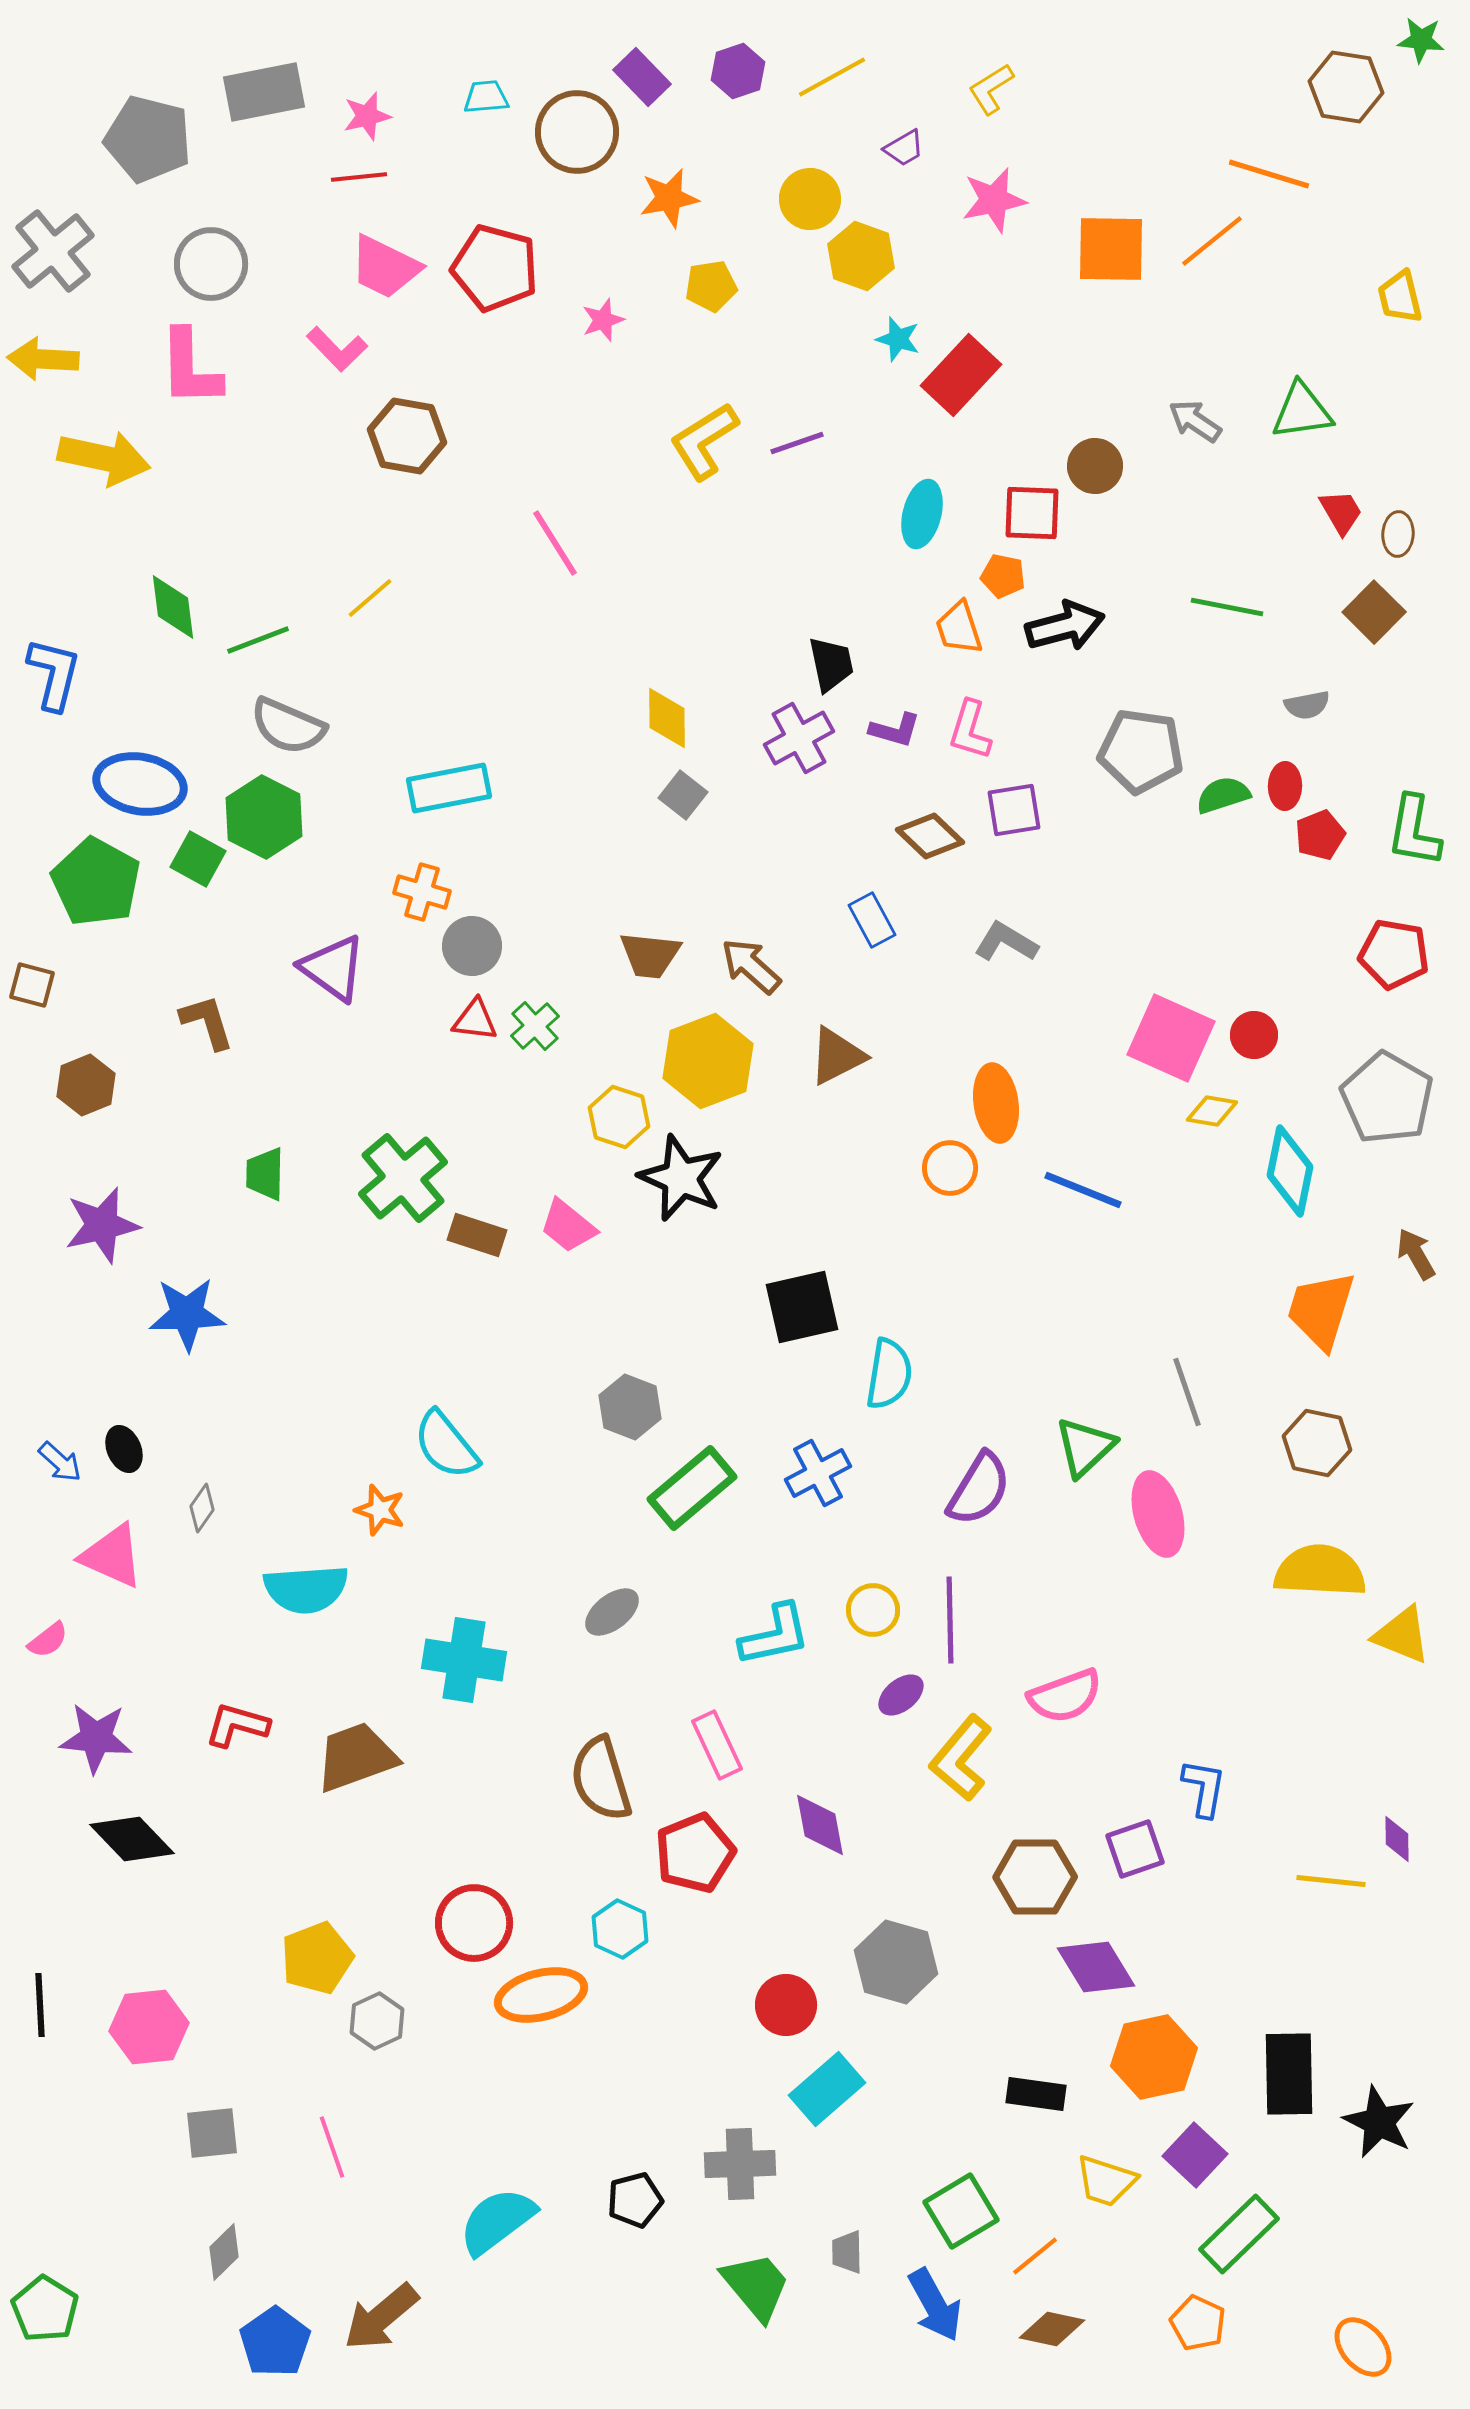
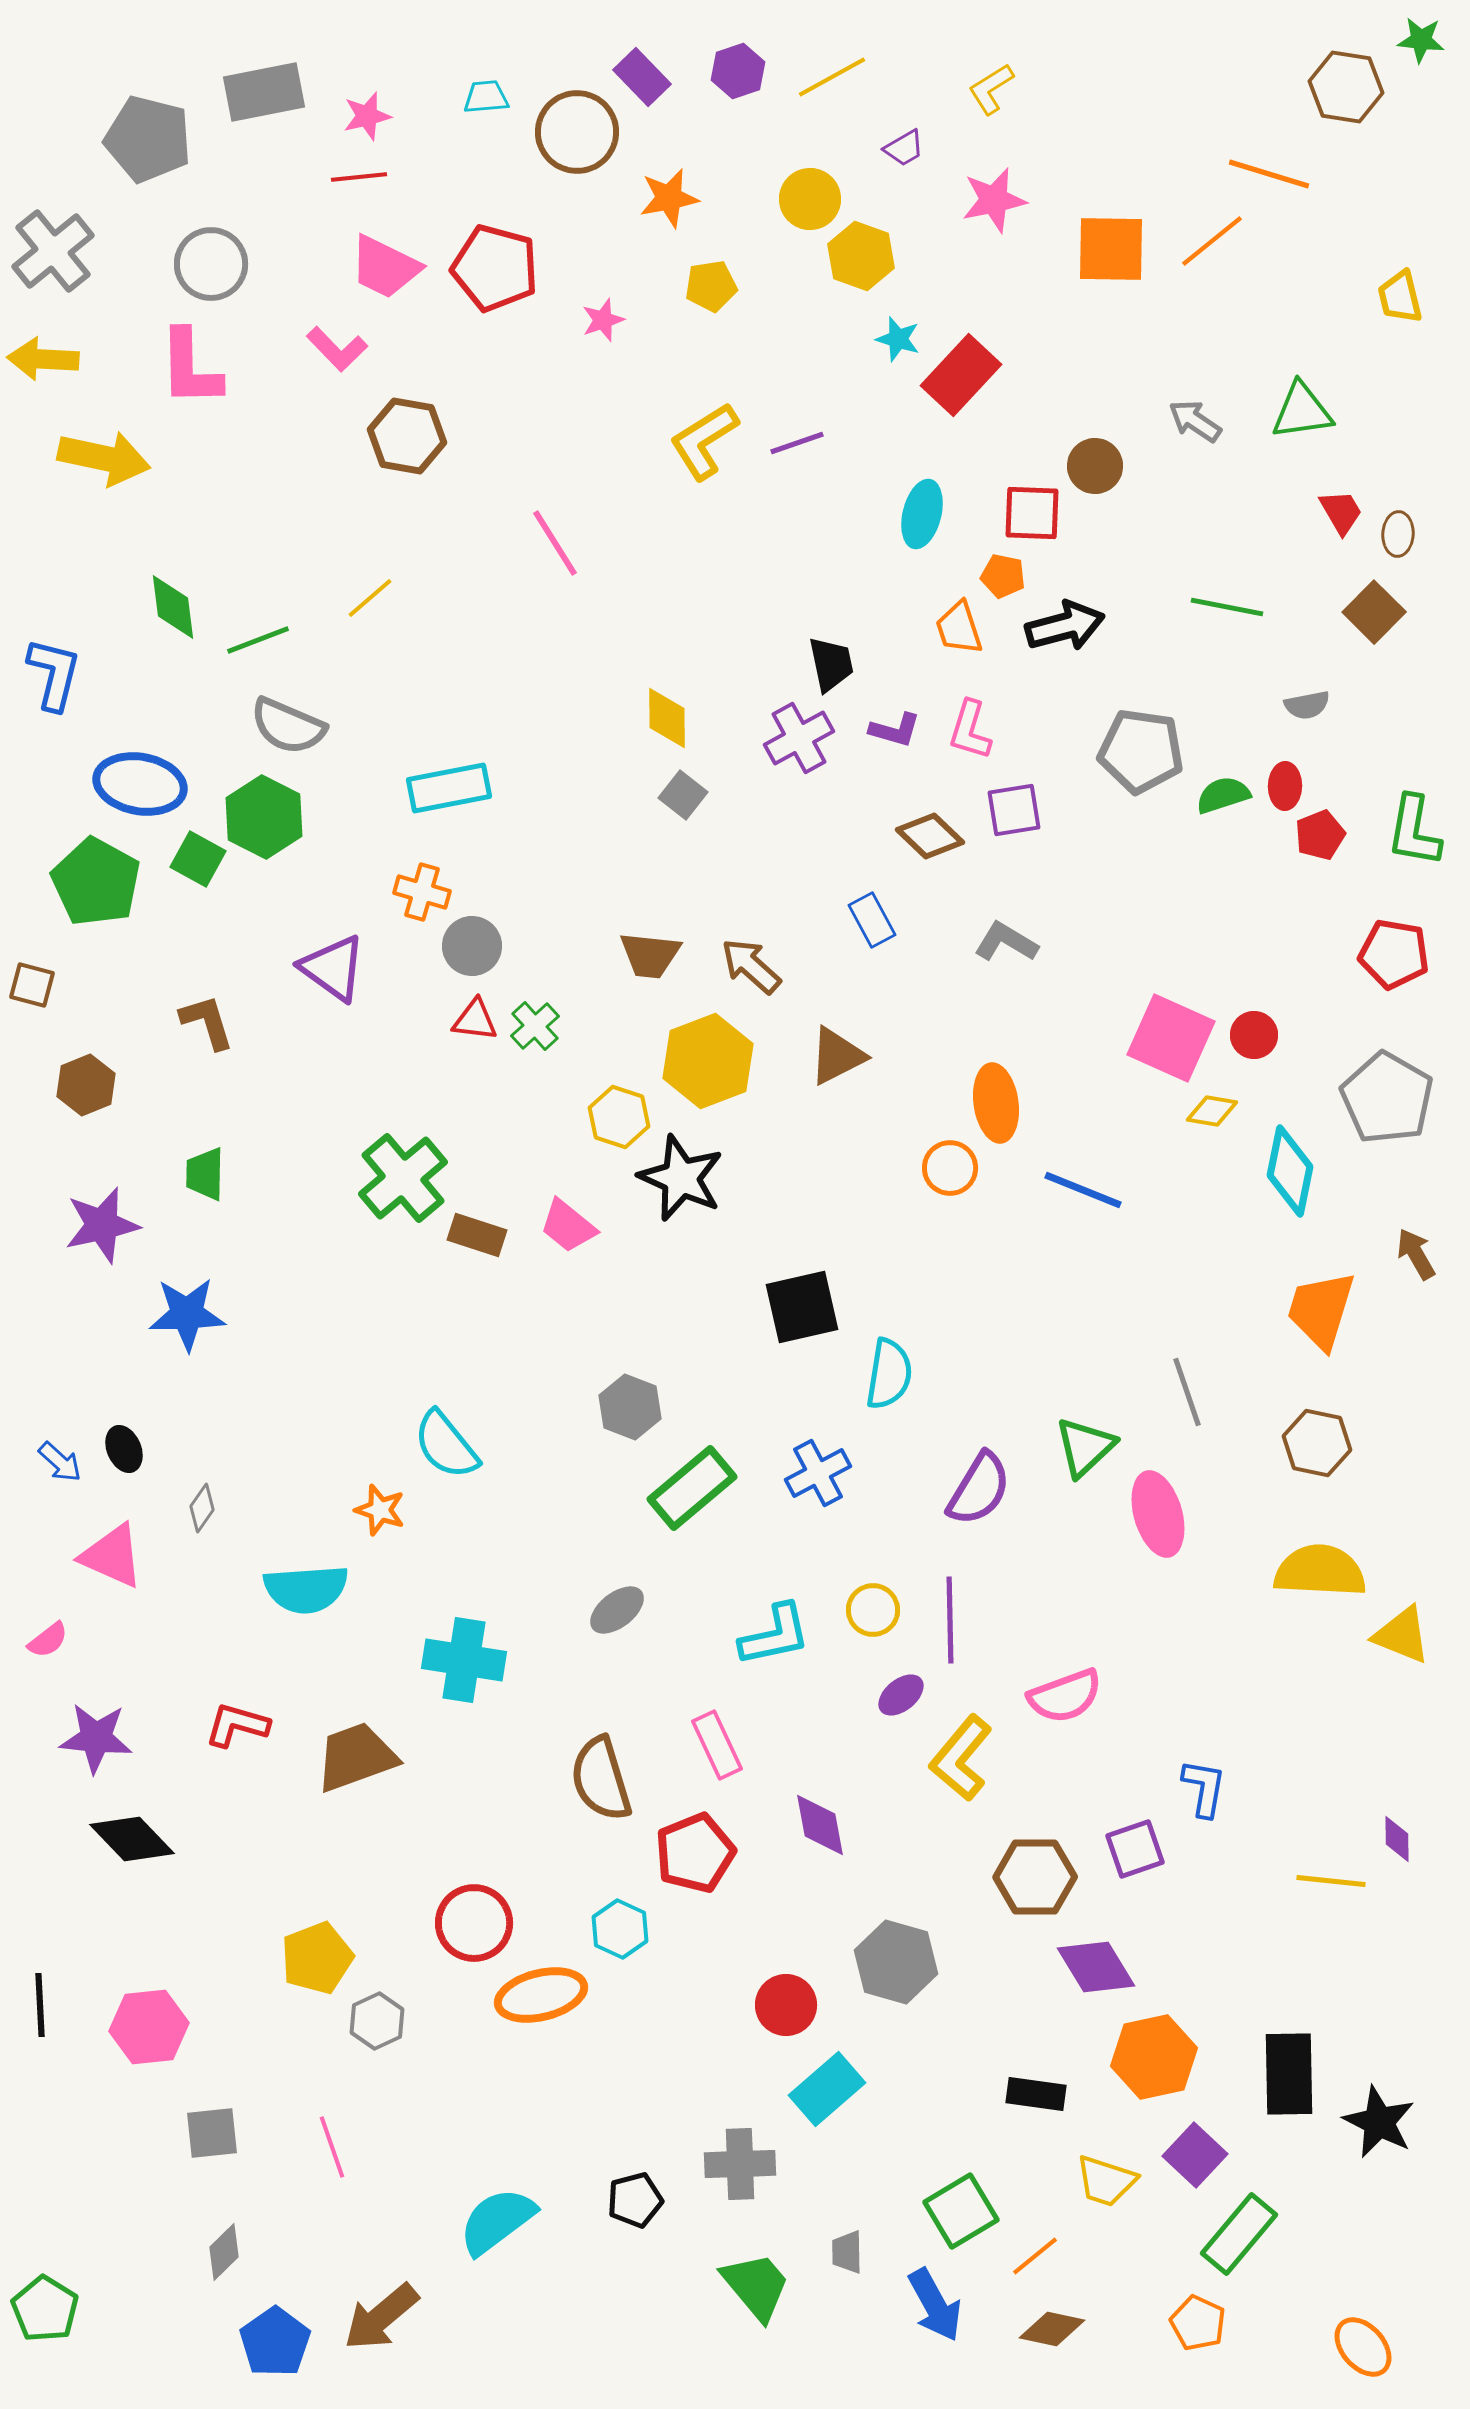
green trapezoid at (265, 1174): moved 60 px left
gray ellipse at (612, 1612): moved 5 px right, 2 px up
green rectangle at (1239, 2234): rotated 6 degrees counterclockwise
